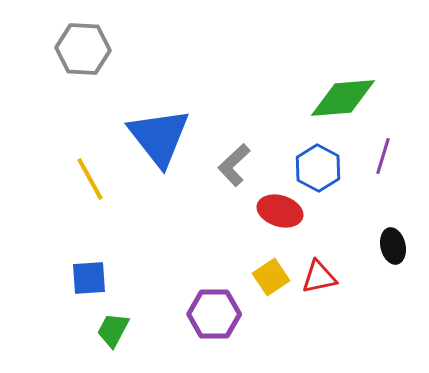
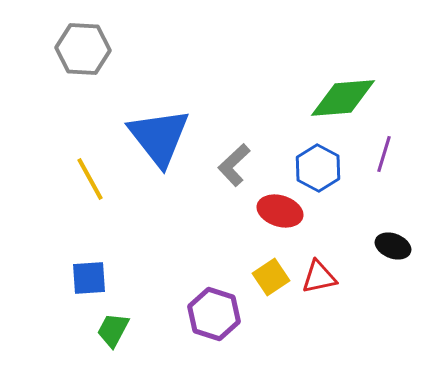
purple line: moved 1 px right, 2 px up
black ellipse: rotated 56 degrees counterclockwise
purple hexagon: rotated 18 degrees clockwise
